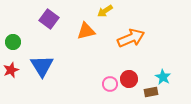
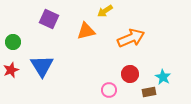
purple square: rotated 12 degrees counterclockwise
red circle: moved 1 px right, 5 px up
pink circle: moved 1 px left, 6 px down
brown rectangle: moved 2 px left
